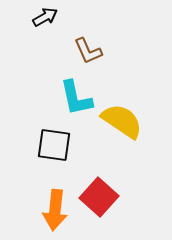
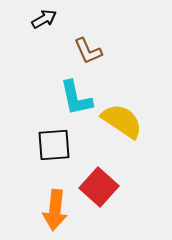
black arrow: moved 1 px left, 2 px down
black square: rotated 12 degrees counterclockwise
red square: moved 10 px up
